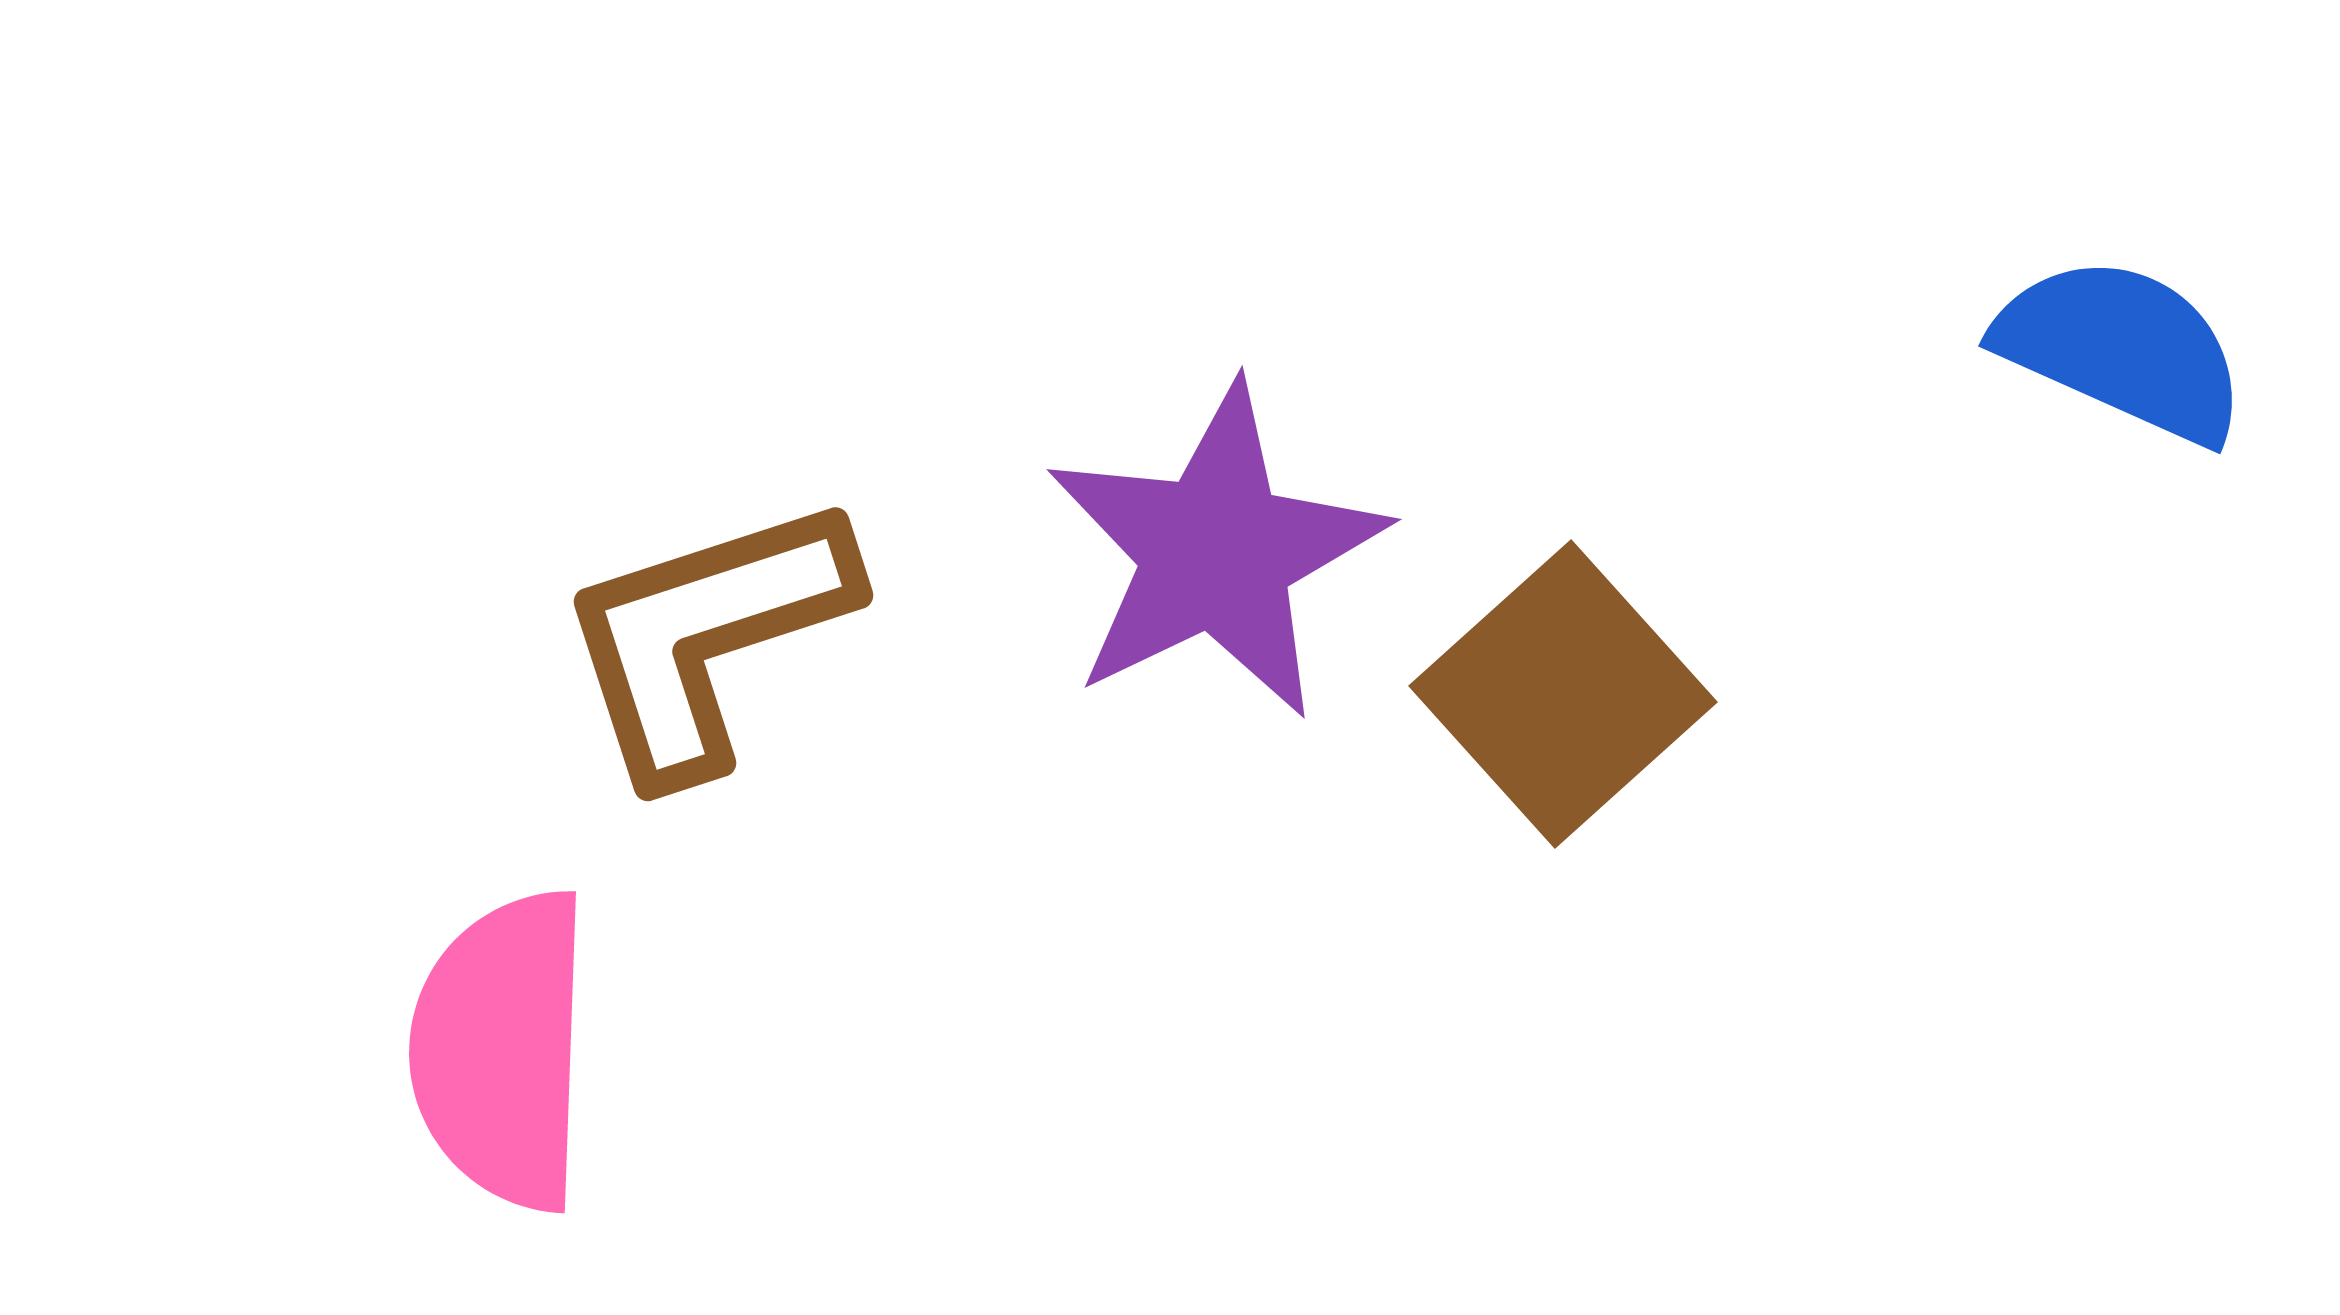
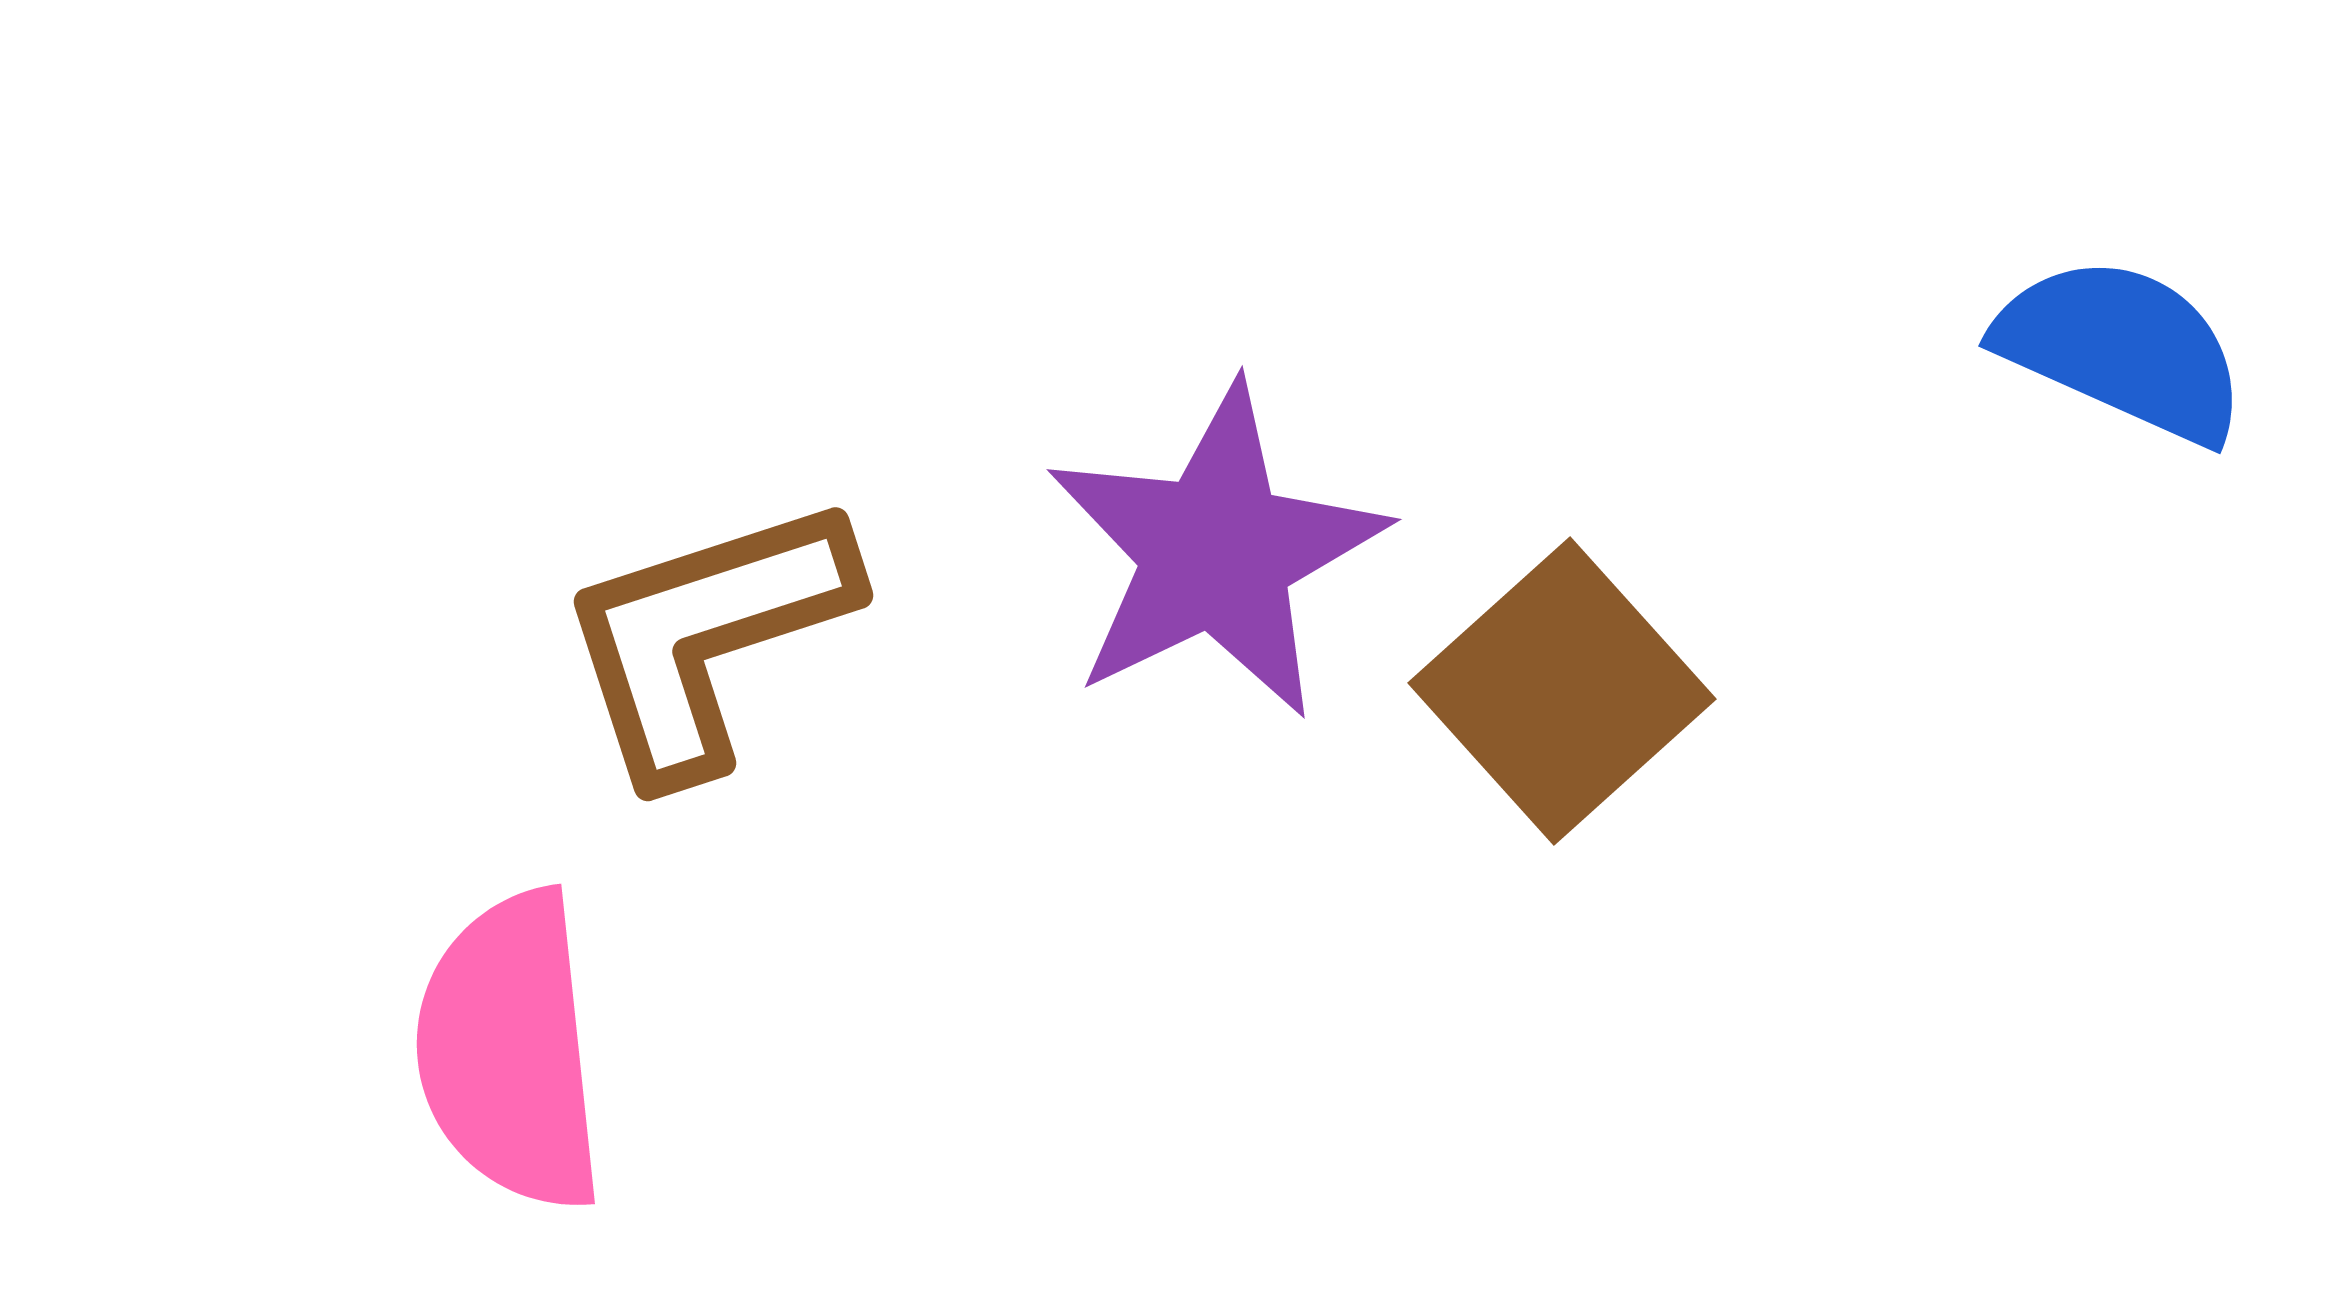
brown square: moved 1 px left, 3 px up
pink semicircle: moved 8 px right, 1 px down; rotated 8 degrees counterclockwise
